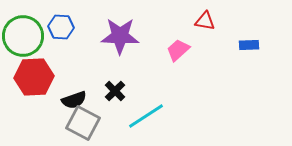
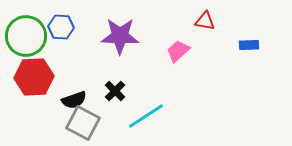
green circle: moved 3 px right
pink trapezoid: moved 1 px down
